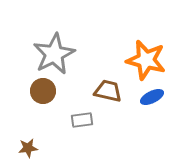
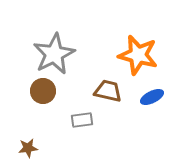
orange star: moved 8 px left, 5 px up
